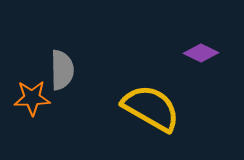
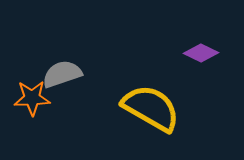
gray semicircle: moved 4 px down; rotated 108 degrees counterclockwise
